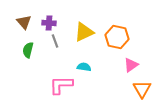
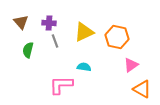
brown triangle: moved 3 px left
orange triangle: rotated 30 degrees counterclockwise
